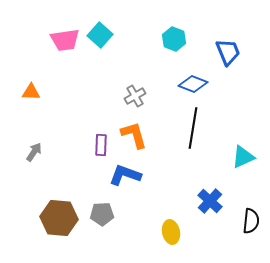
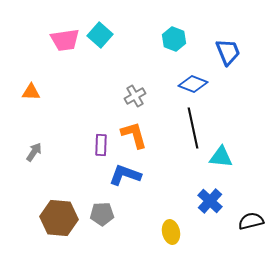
black line: rotated 21 degrees counterclockwise
cyan triangle: moved 22 px left; rotated 30 degrees clockwise
black semicircle: rotated 110 degrees counterclockwise
